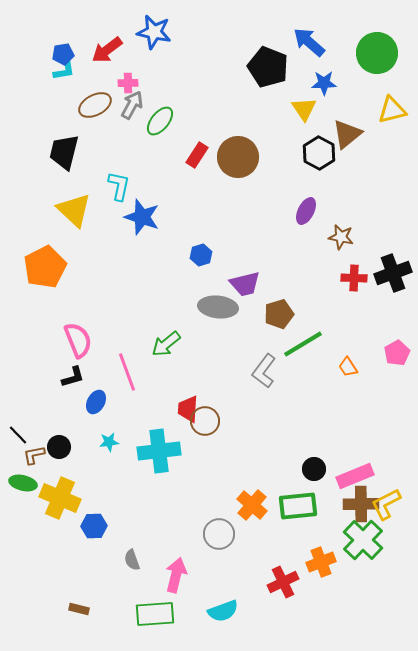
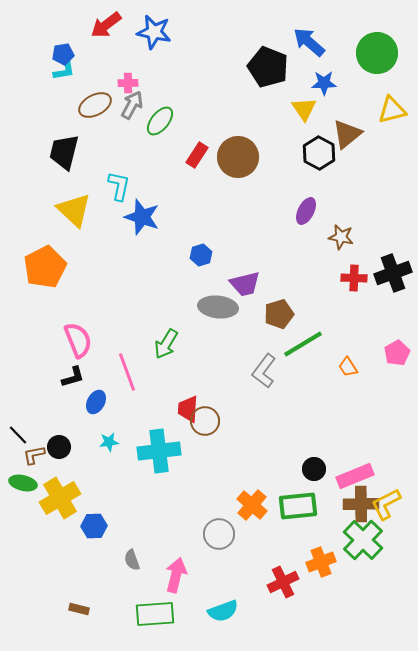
red arrow at (107, 50): moved 1 px left, 25 px up
green arrow at (166, 344): rotated 20 degrees counterclockwise
yellow cross at (60, 498): rotated 36 degrees clockwise
